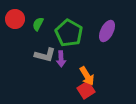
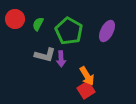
green pentagon: moved 2 px up
